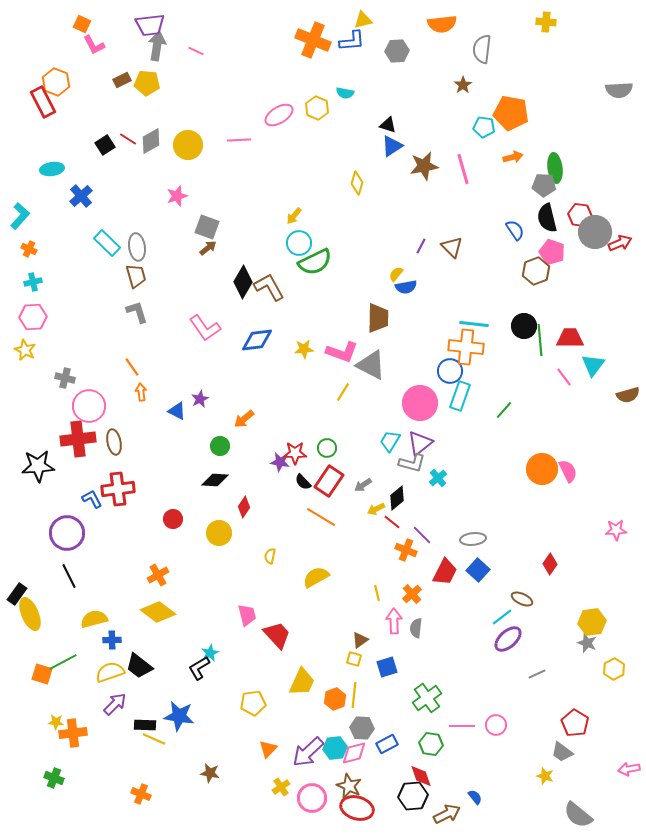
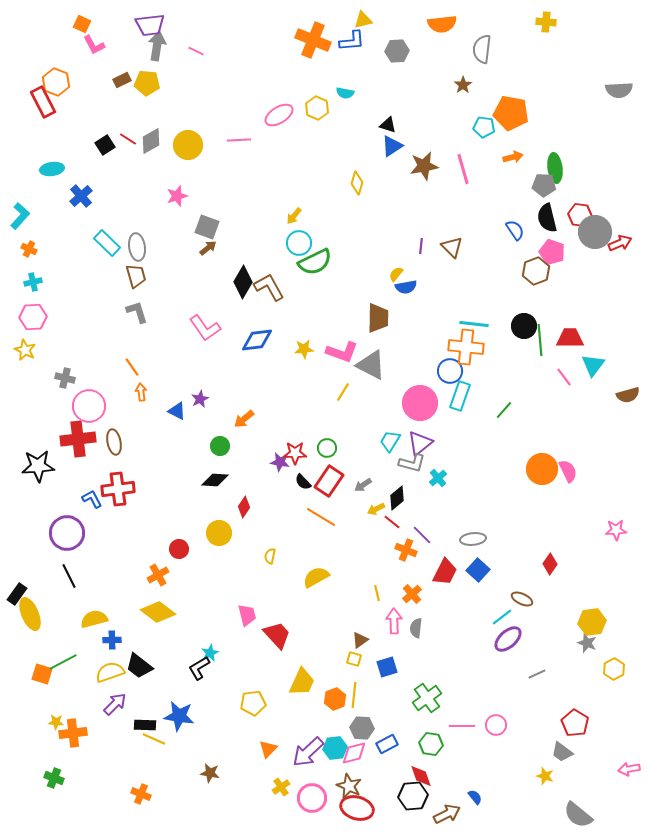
purple line at (421, 246): rotated 21 degrees counterclockwise
red circle at (173, 519): moved 6 px right, 30 px down
